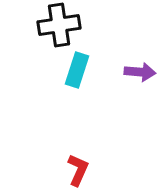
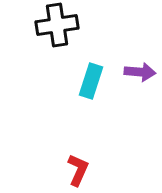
black cross: moved 2 px left
cyan rectangle: moved 14 px right, 11 px down
